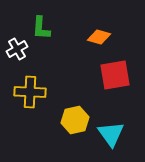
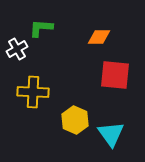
green L-shape: rotated 90 degrees clockwise
orange diamond: rotated 15 degrees counterclockwise
red square: rotated 16 degrees clockwise
yellow cross: moved 3 px right
yellow hexagon: rotated 24 degrees counterclockwise
